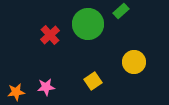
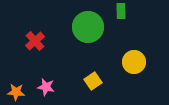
green rectangle: rotated 49 degrees counterclockwise
green circle: moved 3 px down
red cross: moved 15 px left, 6 px down
pink star: rotated 18 degrees clockwise
orange star: rotated 12 degrees clockwise
